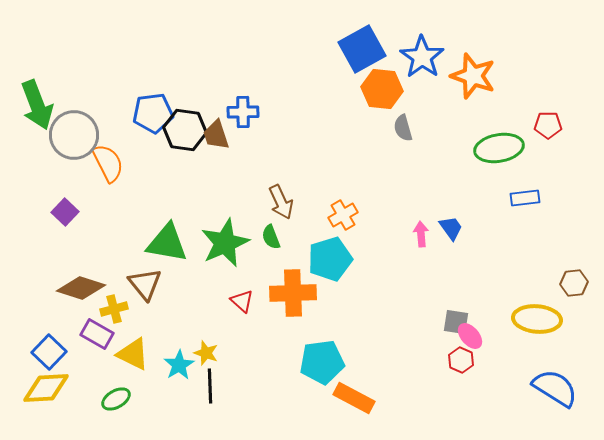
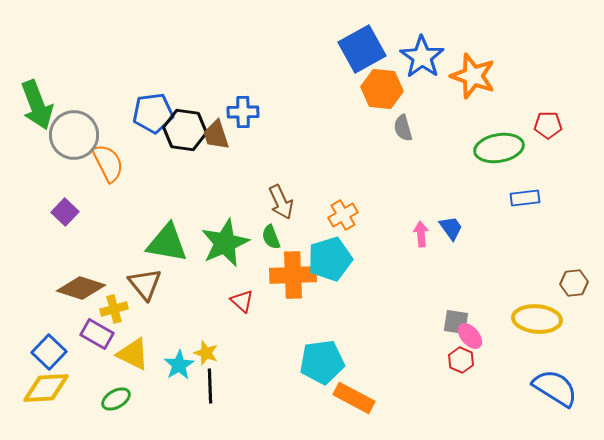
orange cross at (293, 293): moved 18 px up
